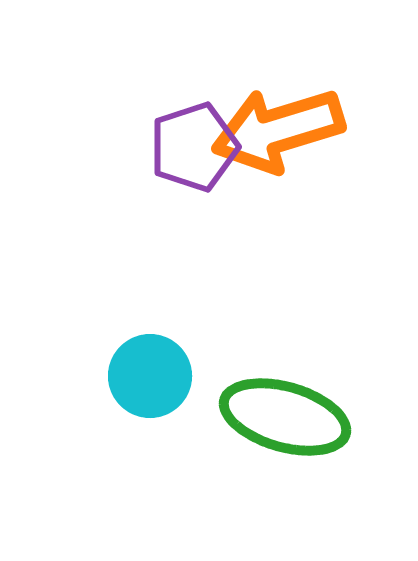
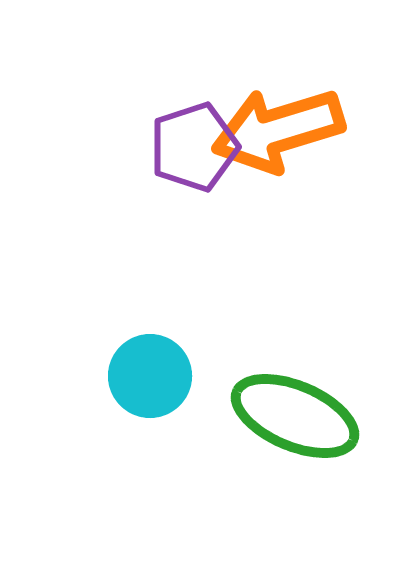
green ellipse: moved 10 px right, 1 px up; rotated 7 degrees clockwise
